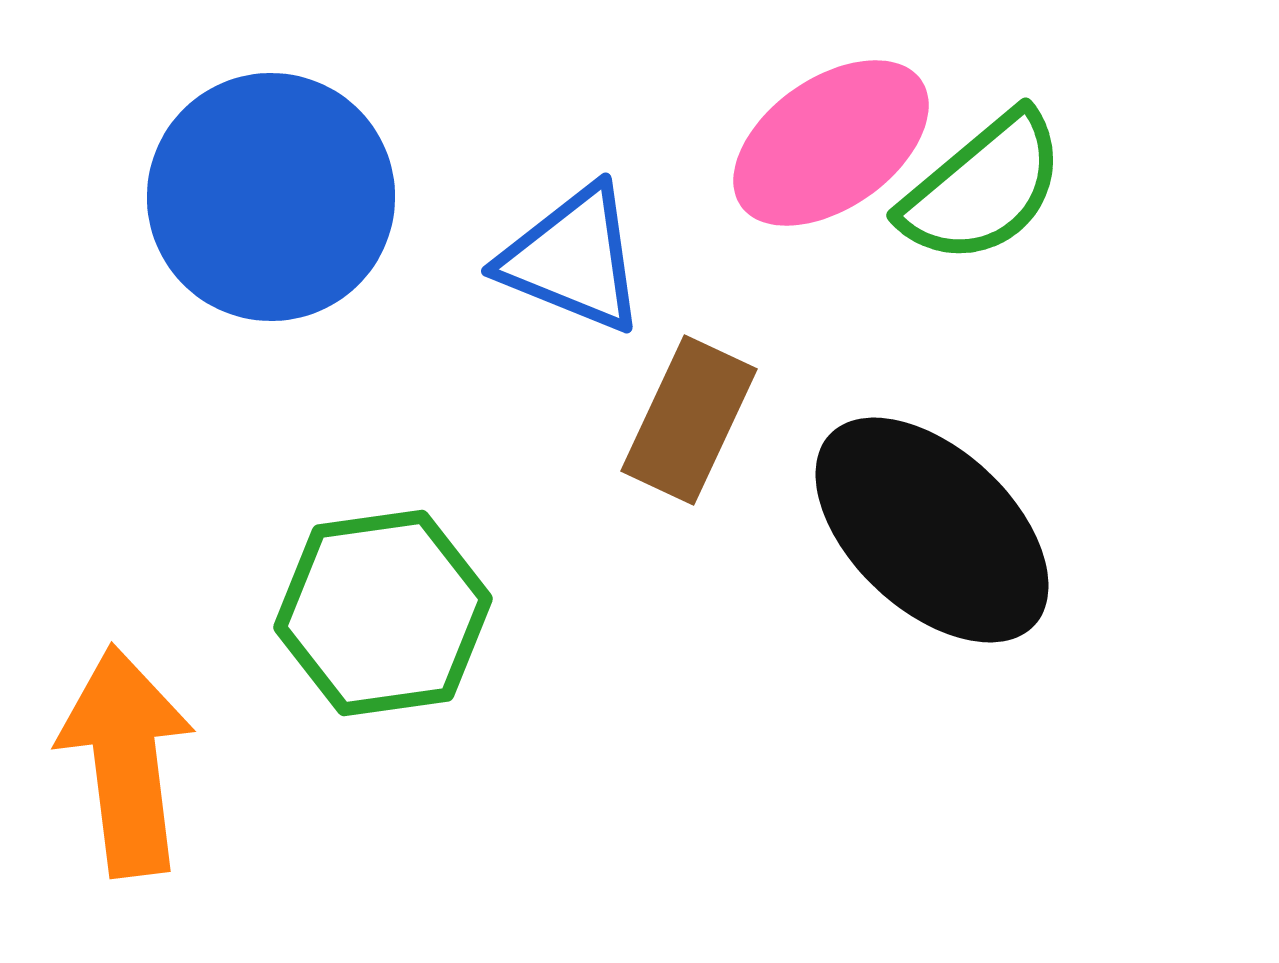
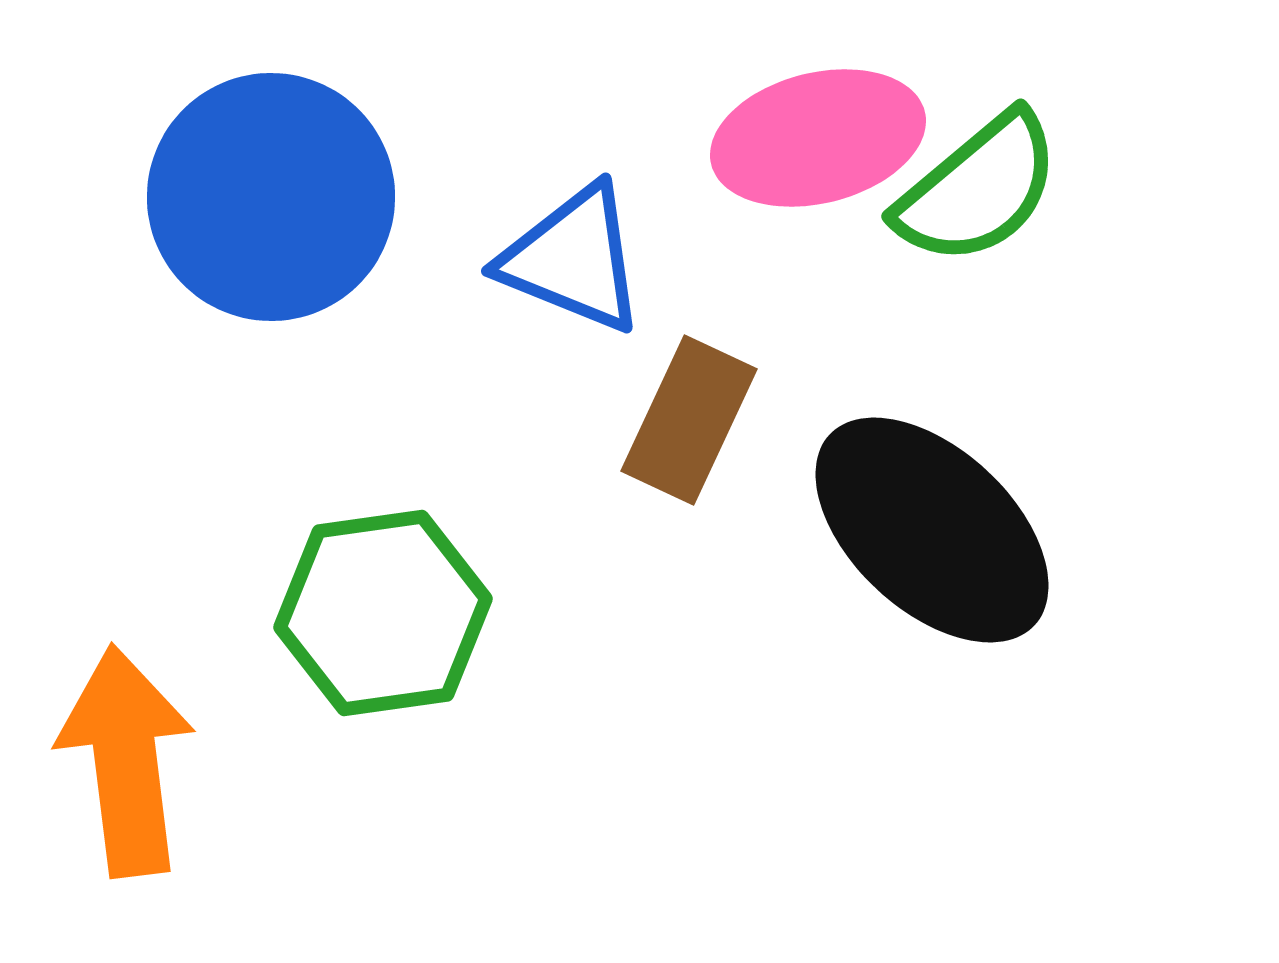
pink ellipse: moved 13 px left, 5 px up; rotated 21 degrees clockwise
green semicircle: moved 5 px left, 1 px down
